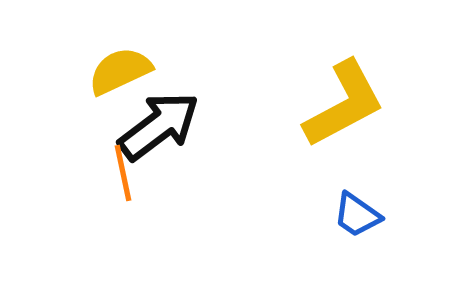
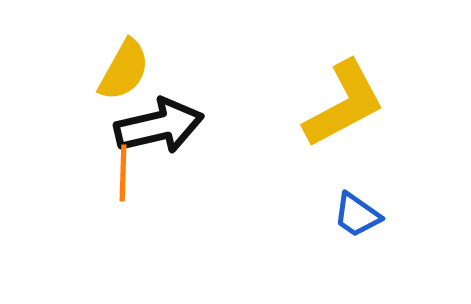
yellow semicircle: moved 4 px right, 1 px up; rotated 144 degrees clockwise
black arrow: rotated 24 degrees clockwise
orange line: rotated 14 degrees clockwise
